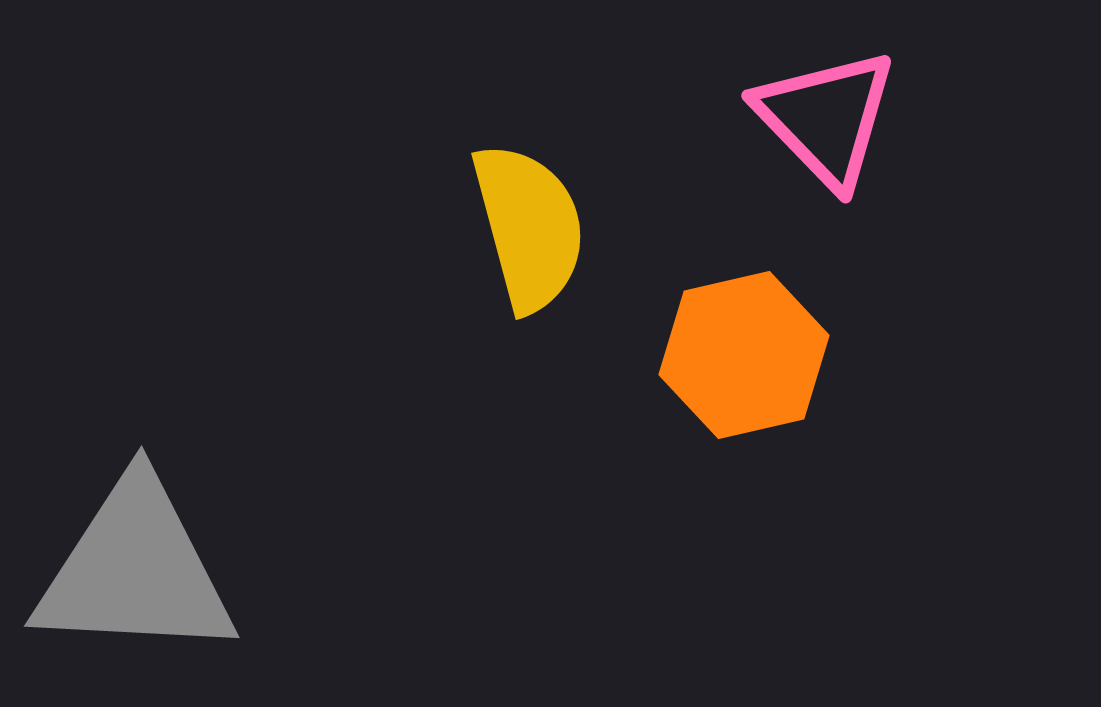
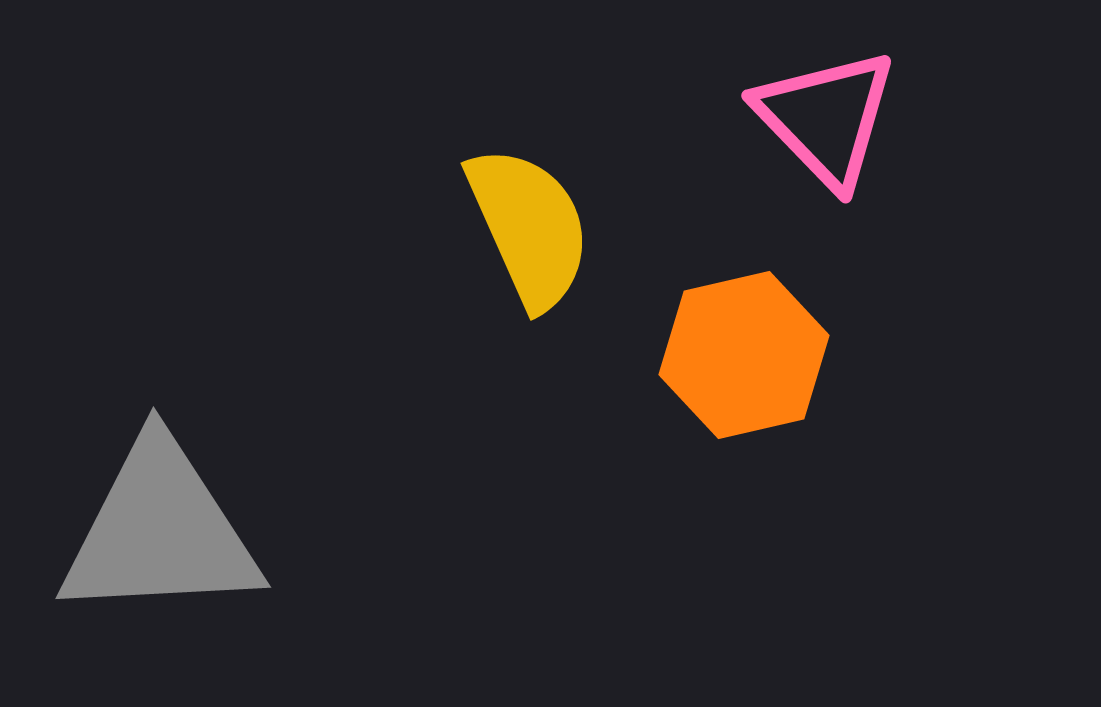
yellow semicircle: rotated 9 degrees counterclockwise
gray triangle: moved 25 px right, 39 px up; rotated 6 degrees counterclockwise
